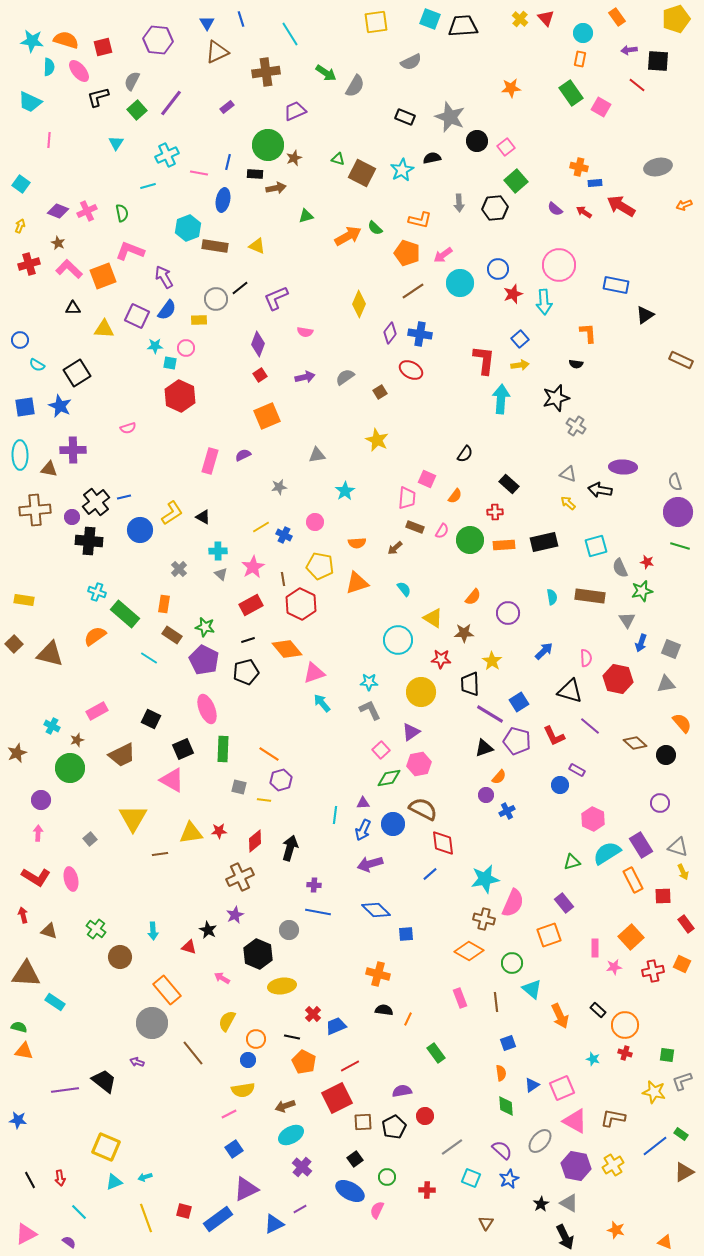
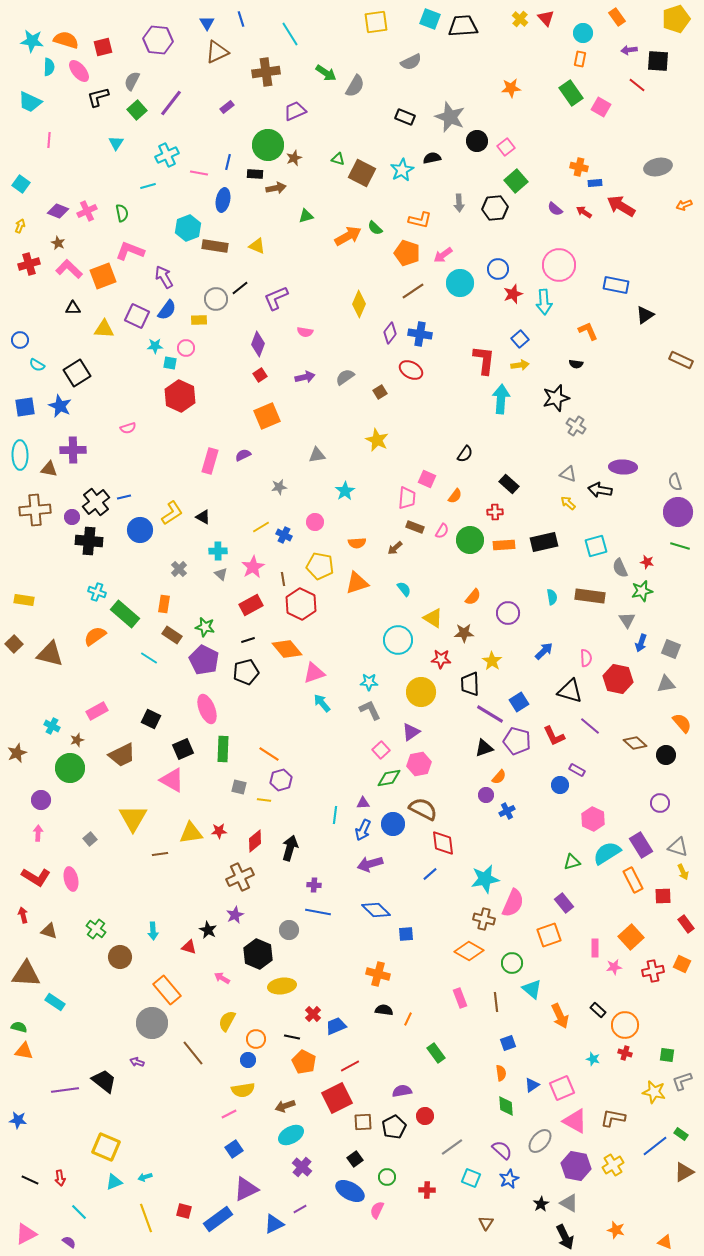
orange L-shape at (588, 333): moved 2 px up; rotated 20 degrees counterclockwise
black line at (30, 1180): rotated 36 degrees counterclockwise
